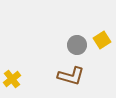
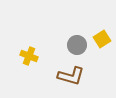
yellow square: moved 1 px up
yellow cross: moved 17 px right, 23 px up; rotated 30 degrees counterclockwise
